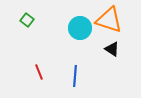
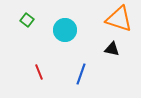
orange triangle: moved 10 px right, 1 px up
cyan circle: moved 15 px left, 2 px down
black triangle: rotated 21 degrees counterclockwise
blue line: moved 6 px right, 2 px up; rotated 15 degrees clockwise
